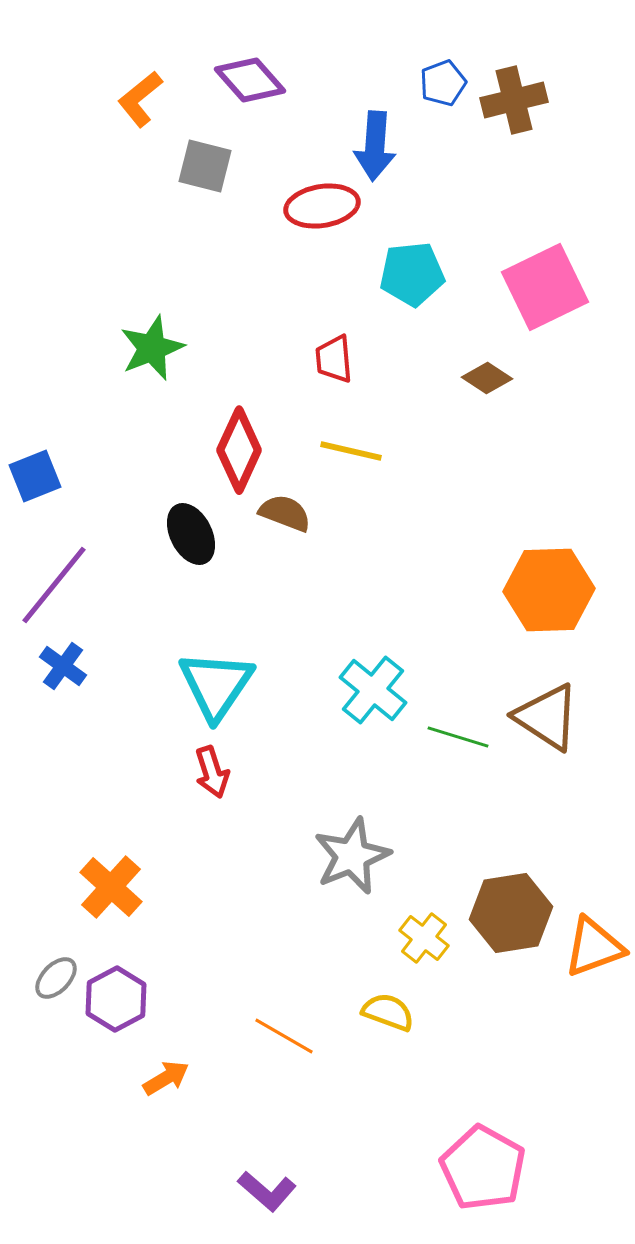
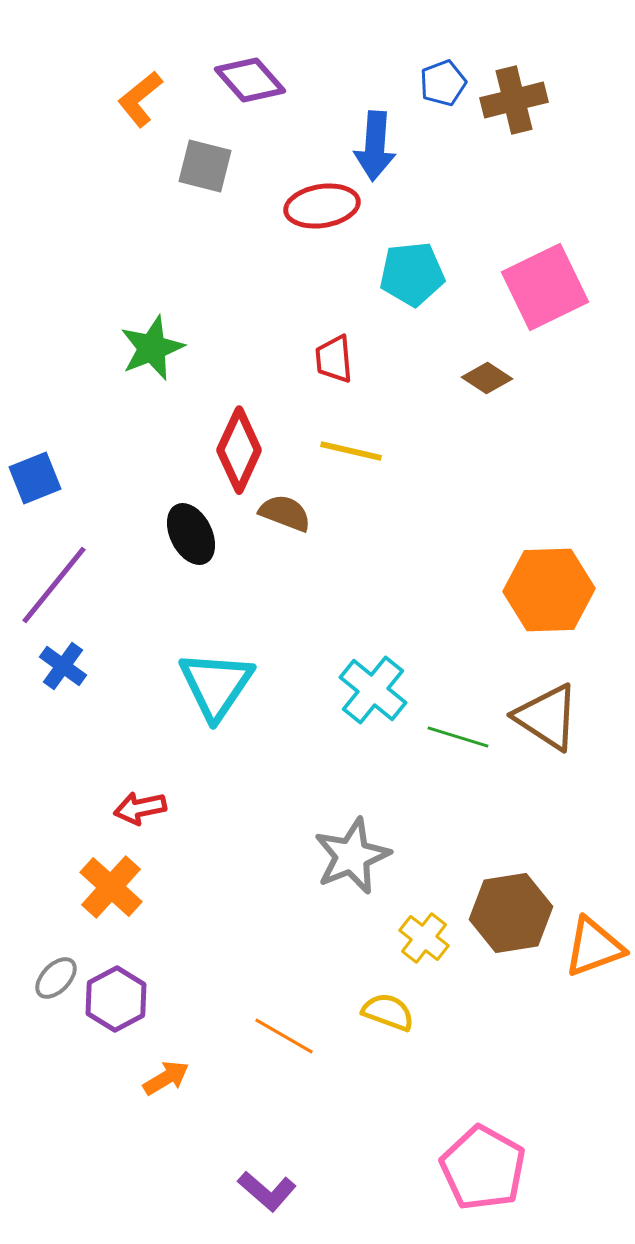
blue square: moved 2 px down
red arrow: moved 72 px left, 36 px down; rotated 96 degrees clockwise
